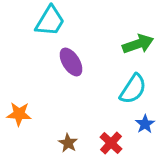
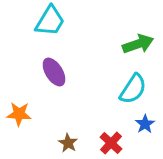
purple ellipse: moved 17 px left, 10 px down
